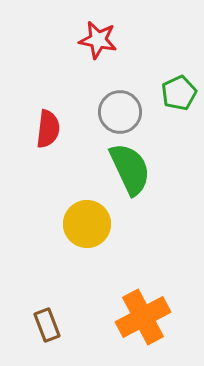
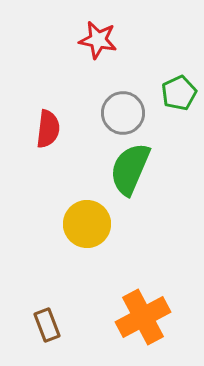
gray circle: moved 3 px right, 1 px down
green semicircle: rotated 132 degrees counterclockwise
